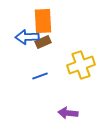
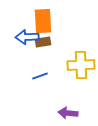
brown rectangle: rotated 14 degrees clockwise
yellow cross: rotated 16 degrees clockwise
